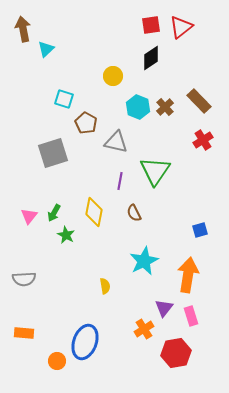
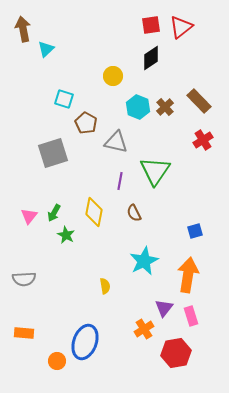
blue square: moved 5 px left, 1 px down
